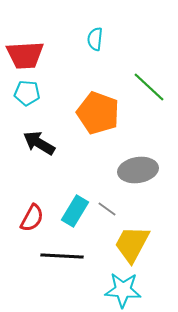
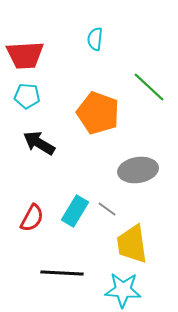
cyan pentagon: moved 3 px down
yellow trapezoid: rotated 36 degrees counterclockwise
black line: moved 17 px down
